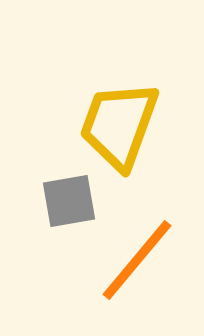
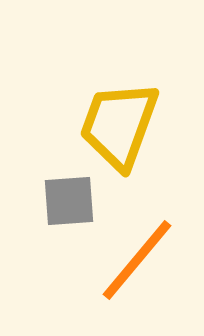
gray square: rotated 6 degrees clockwise
